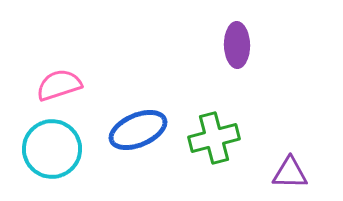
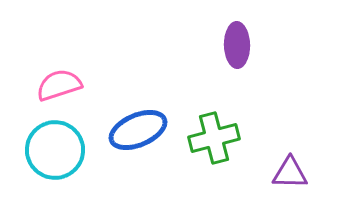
cyan circle: moved 3 px right, 1 px down
